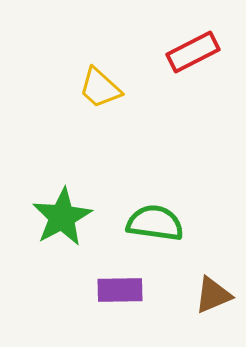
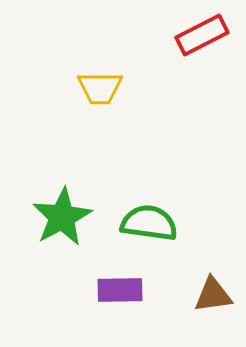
red rectangle: moved 9 px right, 17 px up
yellow trapezoid: rotated 42 degrees counterclockwise
green semicircle: moved 6 px left
brown triangle: rotated 15 degrees clockwise
